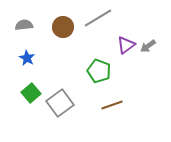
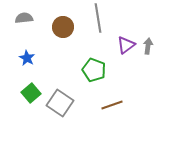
gray line: rotated 68 degrees counterclockwise
gray semicircle: moved 7 px up
gray arrow: rotated 133 degrees clockwise
green pentagon: moved 5 px left, 1 px up
gray square: rotated 20 degrees counterclockwise
